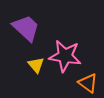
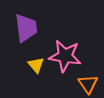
purple trapezoid: rotated 40 degrees clockwise
orange triangle: moved 1 px down; rotated 20 degrees clockwise
